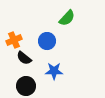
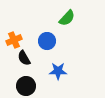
black semicircle: rotated 21 degrees clockwise
blue star: moved 4 px right
